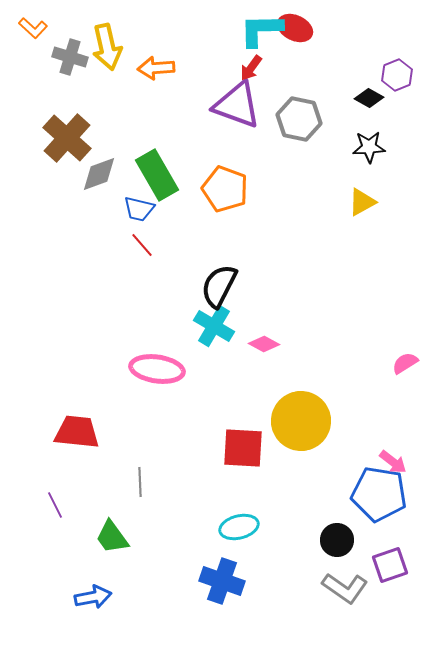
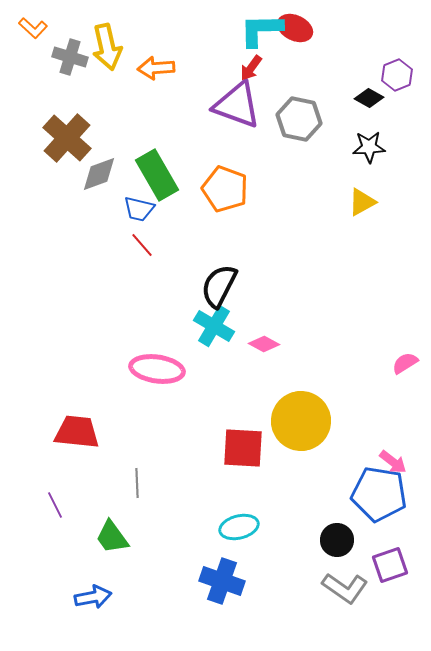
gray line: moved 3 px left, 1 px down
